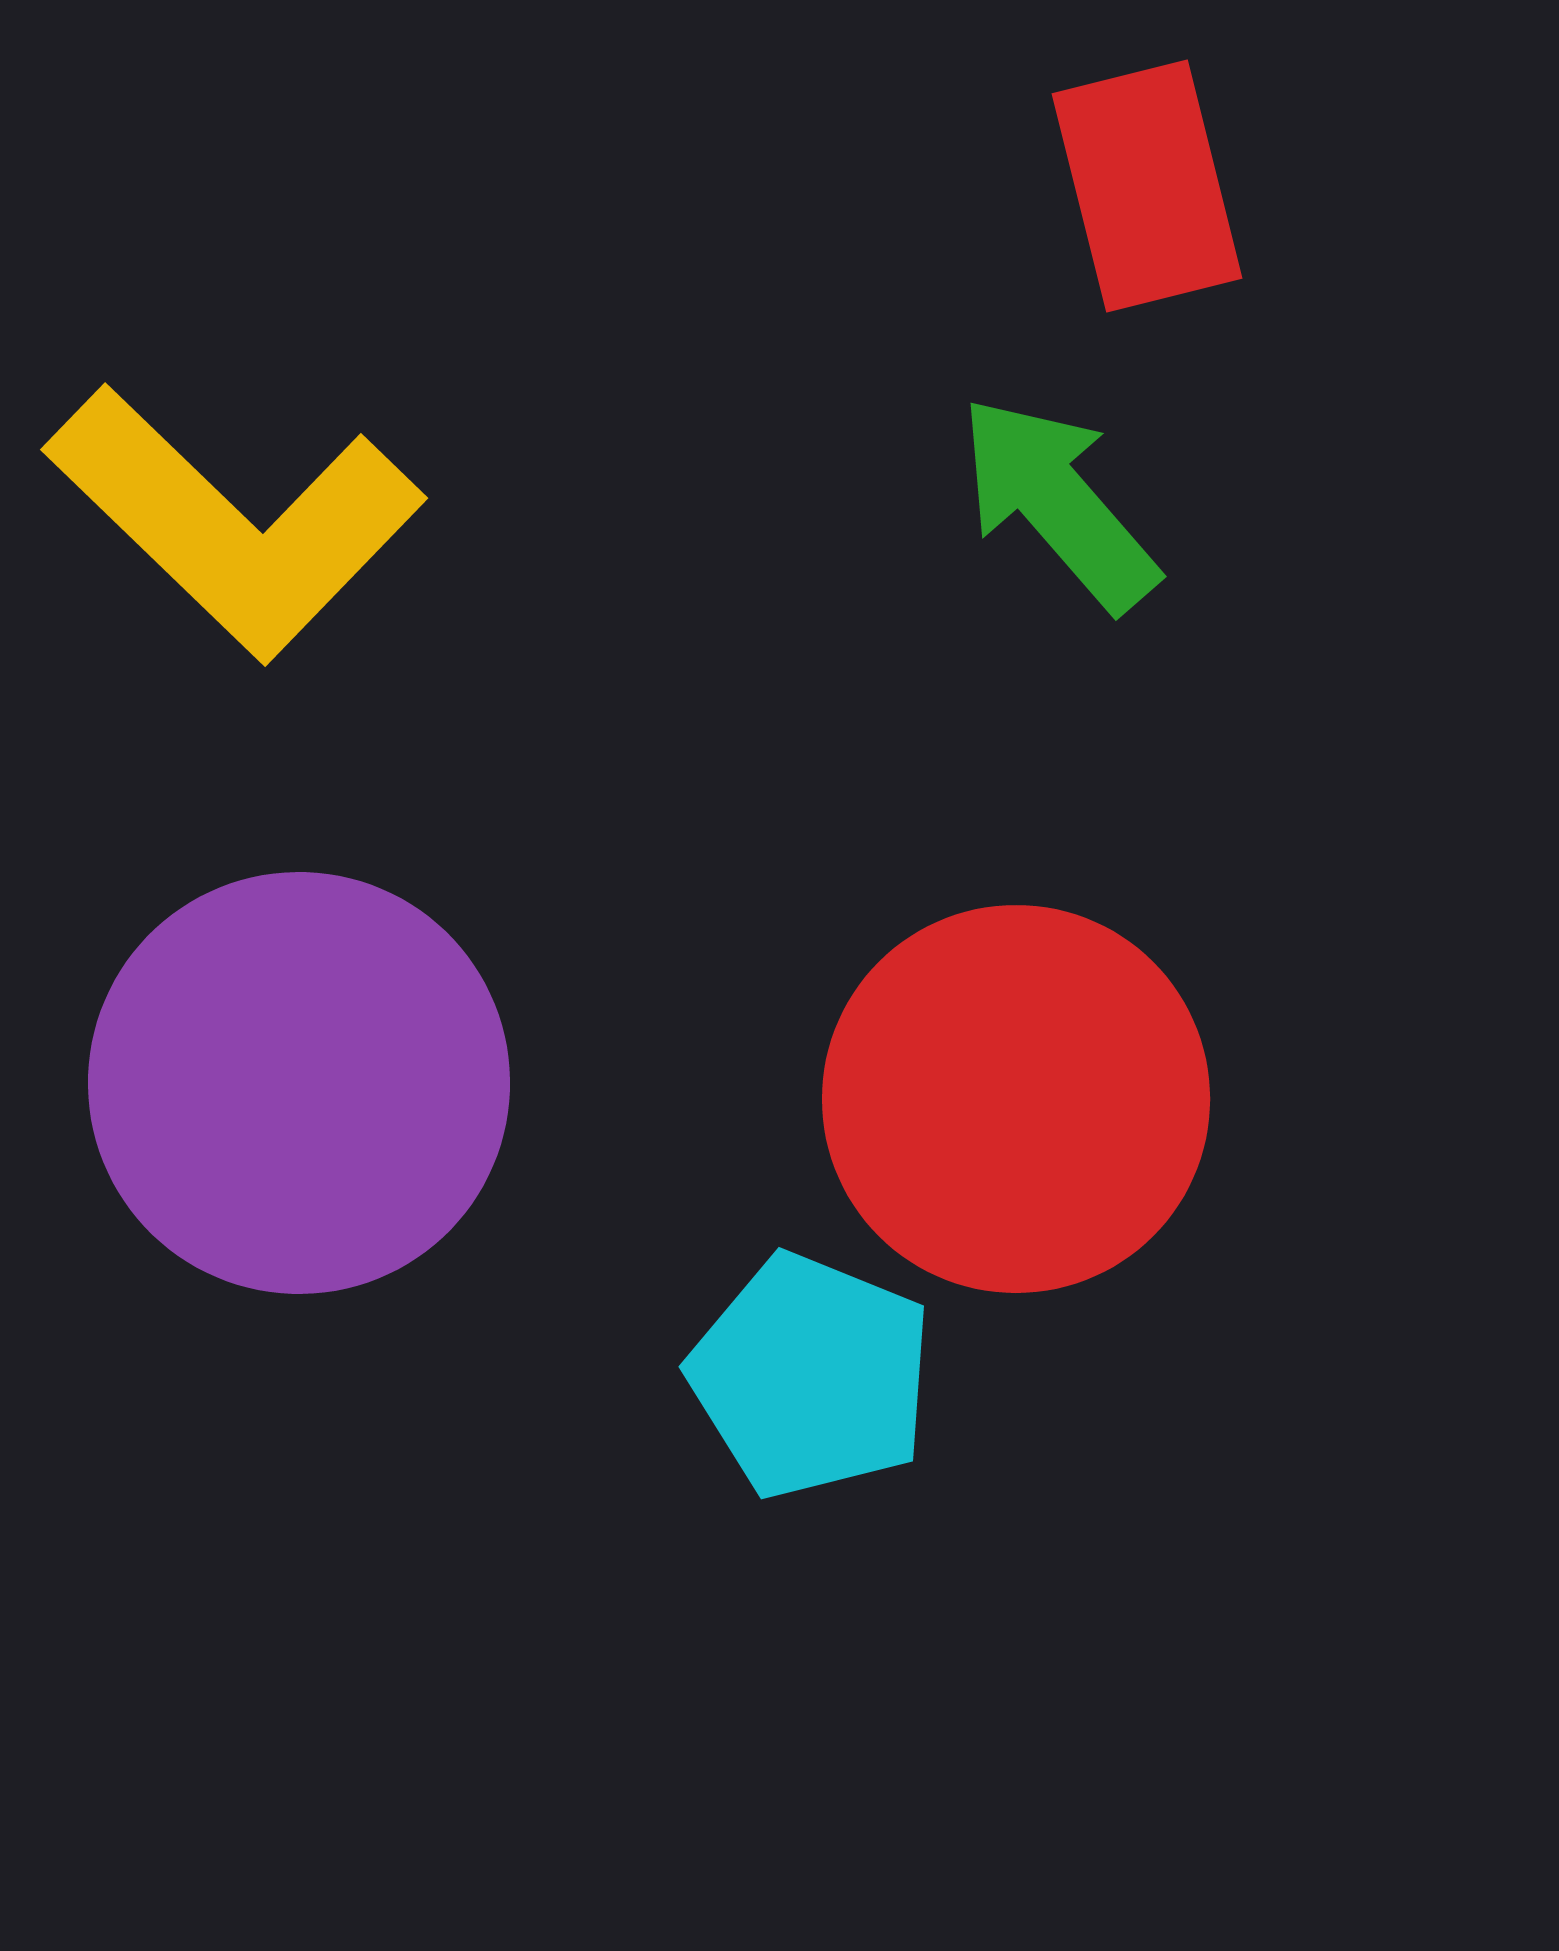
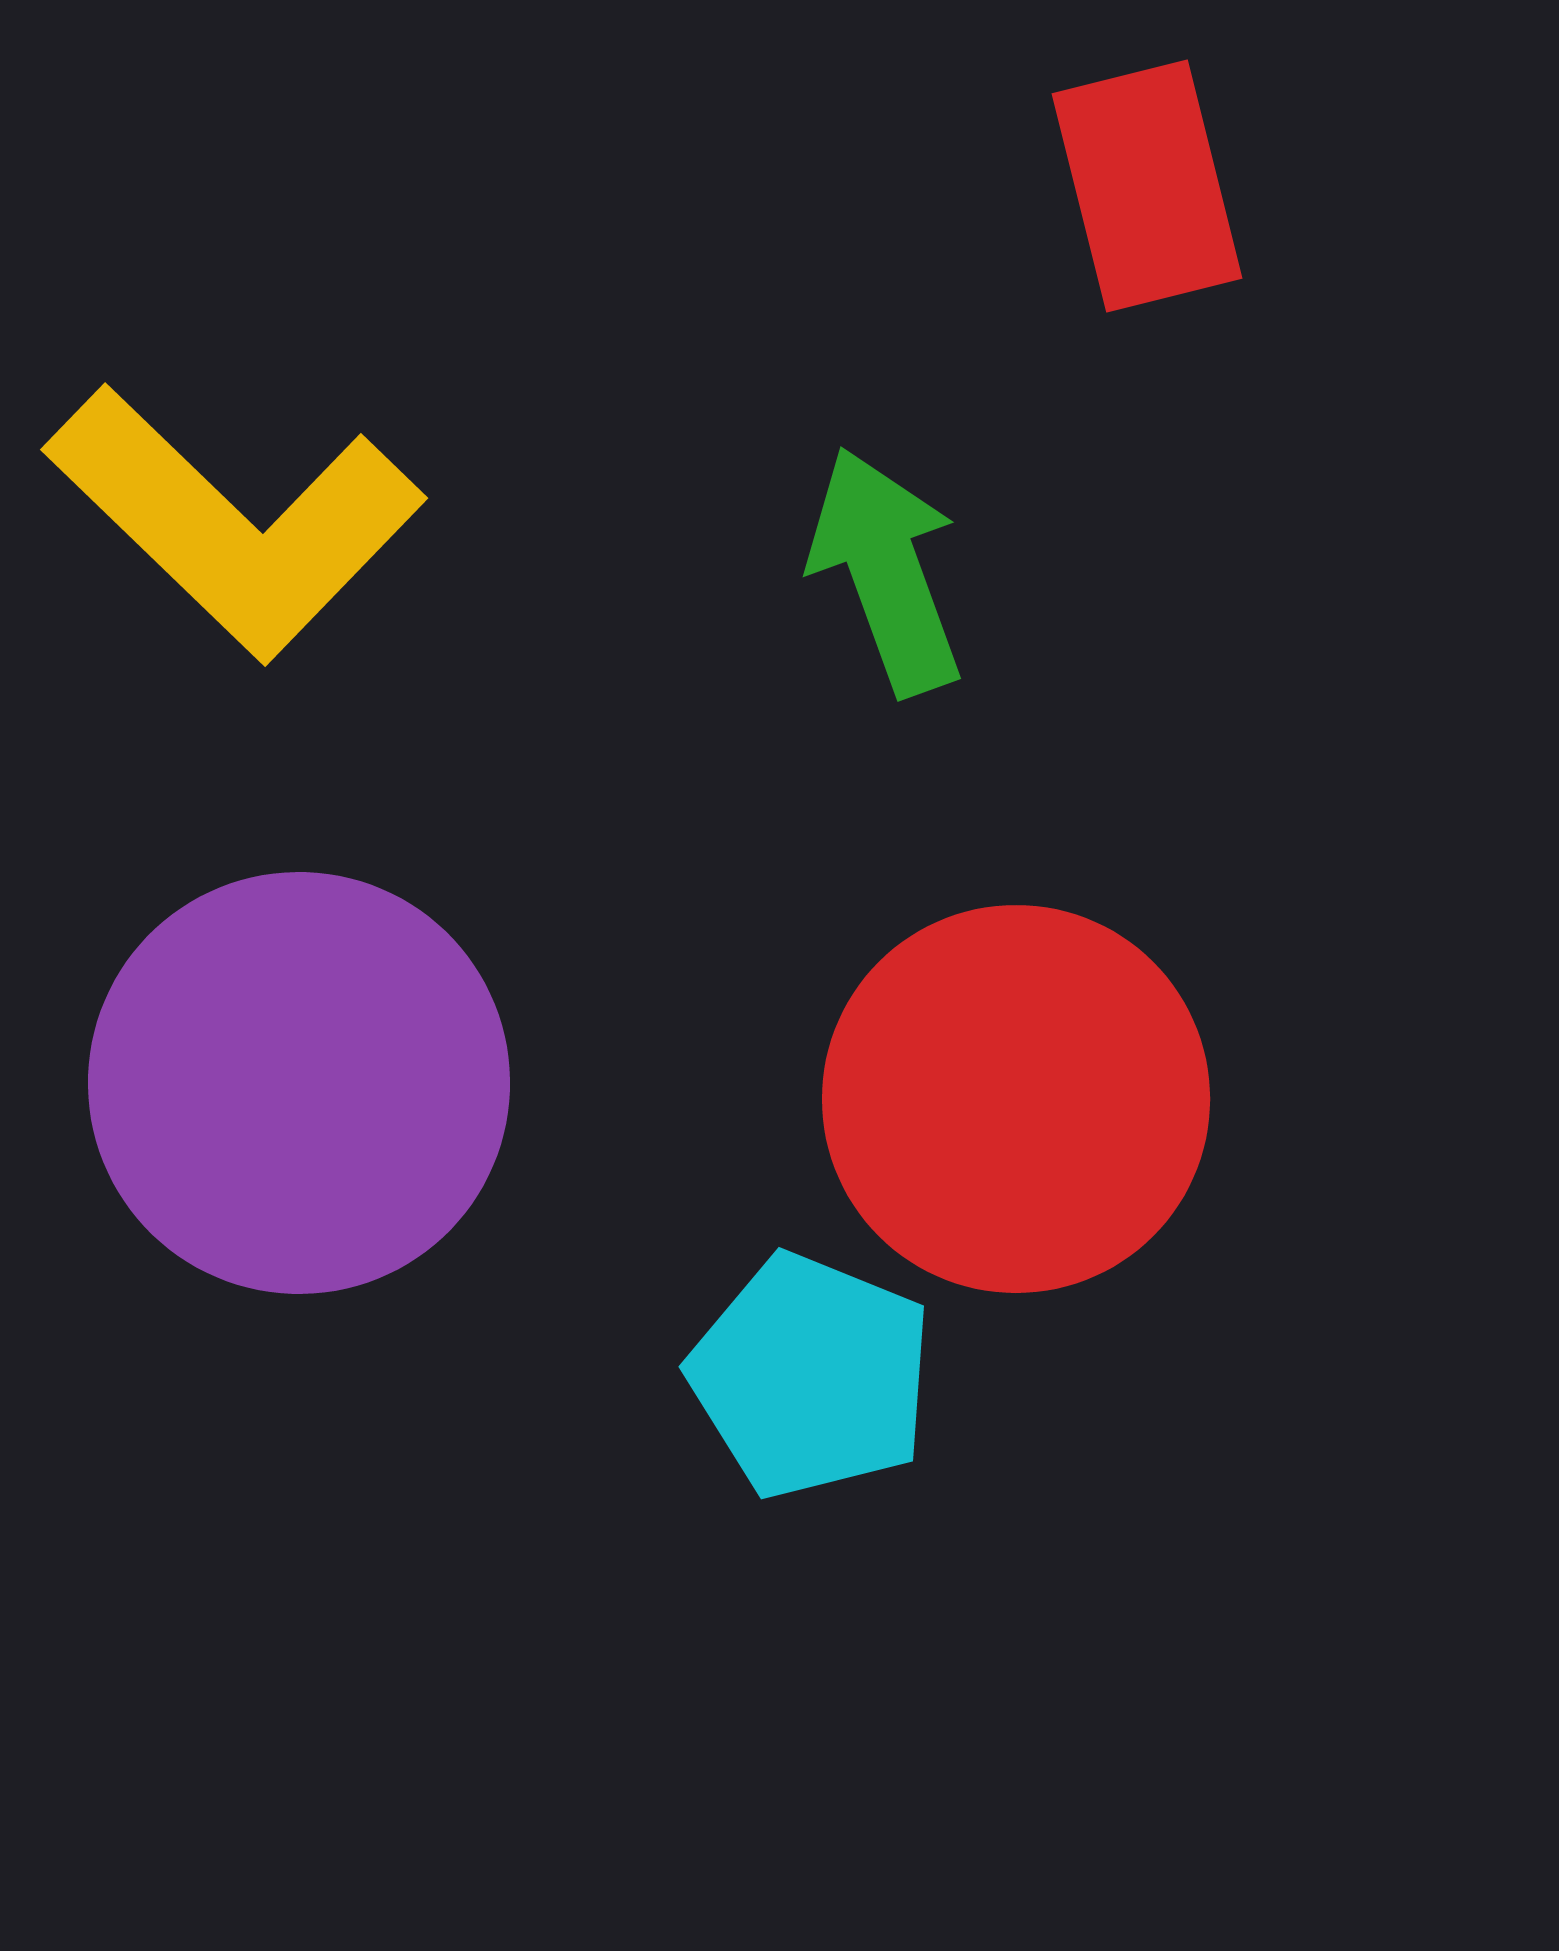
green arrow: moved 172 px left, 68 px down; rotated 21 degrees clockwise
